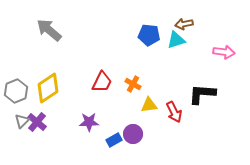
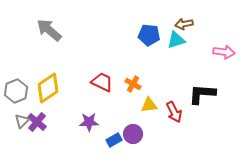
red trapezoid: rotated 90 degrees counterclockwise
